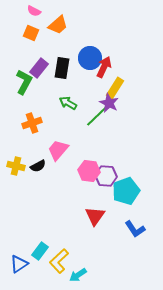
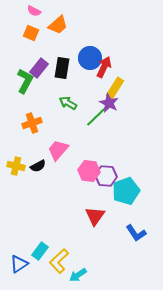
green L-shape: moved 1 px right, 1 px up
blue L-shape: moved 1 px right, 4 px down
